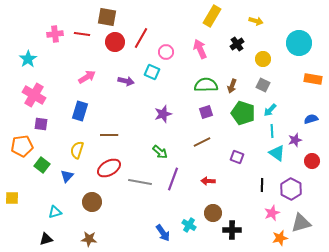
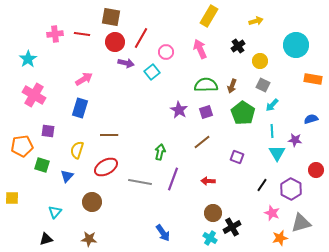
yellow rectangle at (212, 16): moved 3 px left
brown square at (107, 17): moved 4 px right
yellow arrow at (256, 21): rotated 32 degrees counterclockwise
cyan circle at (299, 43): moved 3 px left, 2 px down
black cross at (237, 44): moved 1 px right, 2 px down
yellow circle at (263, 59): moved 3 px left, 2 px down
cyan square at (152, 72): rotated 28 degrees clockwise
pink arrow at (87, 77): moved 3 px left, 2 px down
purple arrow at (126, 81): moved 18 px up
cyan arrow at (270, 110): moved 2 px right, 5 px up
blue rectangle at (80, 111): moved 3 px up
green pentagon at (243, 113): rotated 15 degrees clockwise
purple star at (163, 114): moved 16 px right, 4 px up; rotated 24 degrees counterclockwise
purple square at (41, 124): moved 7 px right, 7 px down
purple star at (295, 140): rotated 24 degrees clockwise
brown line at (202, 142): rotated 12 degrees counterclockwise
green arrow at (160, 152): rotated 119 degrees counterclockwise
cyan triangle at (277, 153): rotated 24 degrees clockwise
red circle at (312, 161): moved 4 px right, 9 px down
green square at (42, 165): rotated 21 degrees counterclockwise
red ellipse at (109, 168): moved 3 px left, 1 px up
black line at (262, 185): rotated 32 degrees clockwise
cyan triangle at (55, 212): rotated 32 degrees counterclockwise
pink star at (272, 213): rotated 28 degrees counterclockwise
cyan cross at (189, 225): moved 21 px right, 13 px down
black cross at (232, 230): moved 3 px up; rotated 30 degrees counterclockwise
